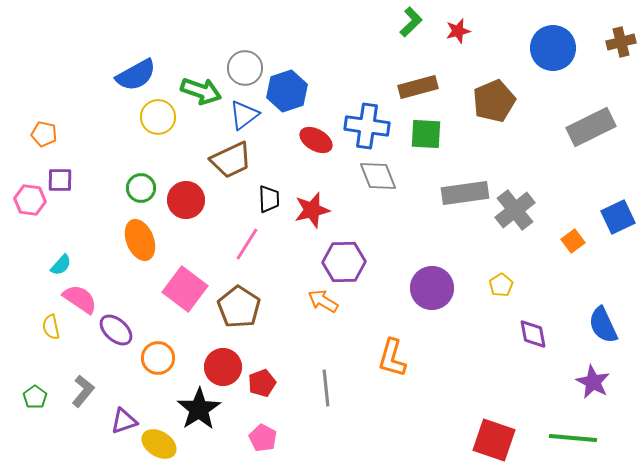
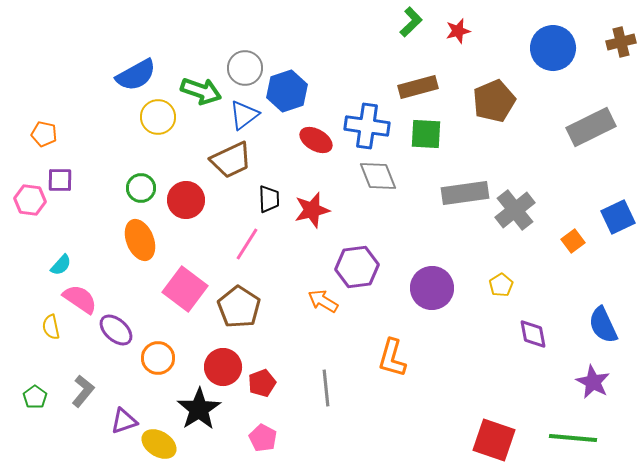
purple hexagon at (344, 262): moved 13 px right, 5 px down; rotated 6 degrees counterclockwise
